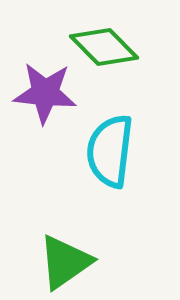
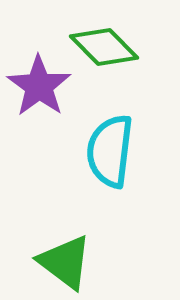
purple star: moved 6 px left, 7 px up; rotated 30 degrees clockwise
green triangle: rotated 48 degrees counterclockwise
